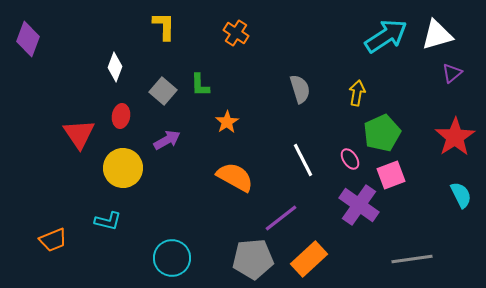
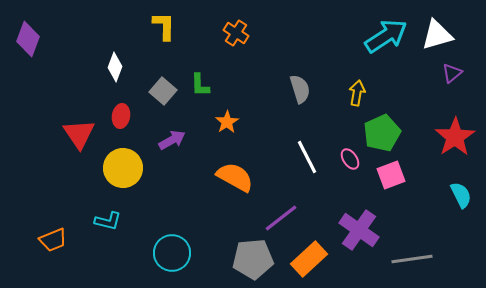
purple arrow: moved 5 px right
white line: moved 4 px right, 3 px up
purple cross: moved 25 px down
cyan circle: moved 5 px up
